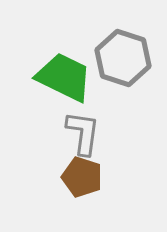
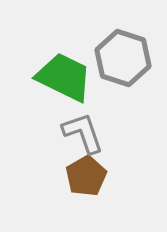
gray L-shape: rotated 27 degrees counterclockwise
brown pentagon: moved 4 px right, 1 px up; rotated 24 degrees clockwise
